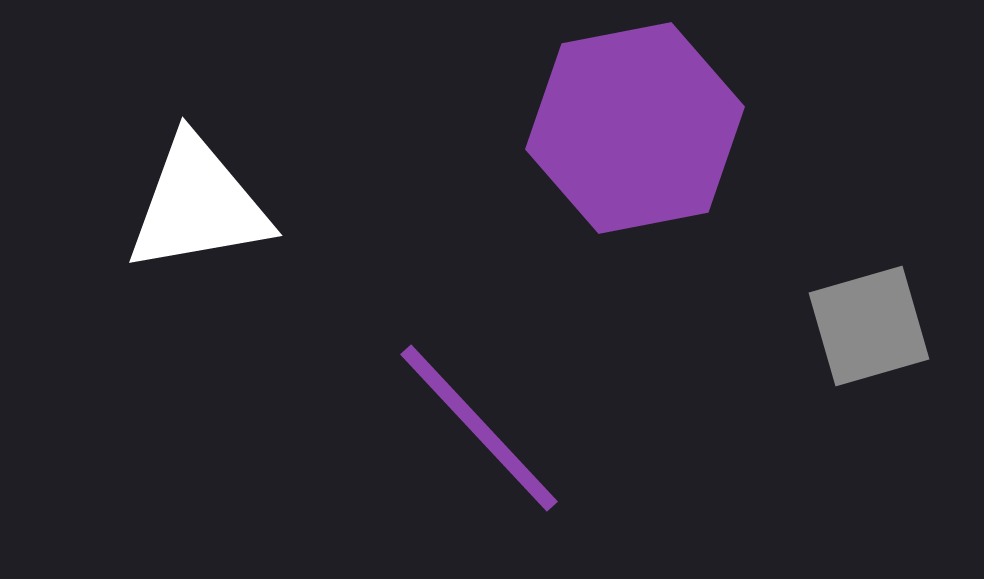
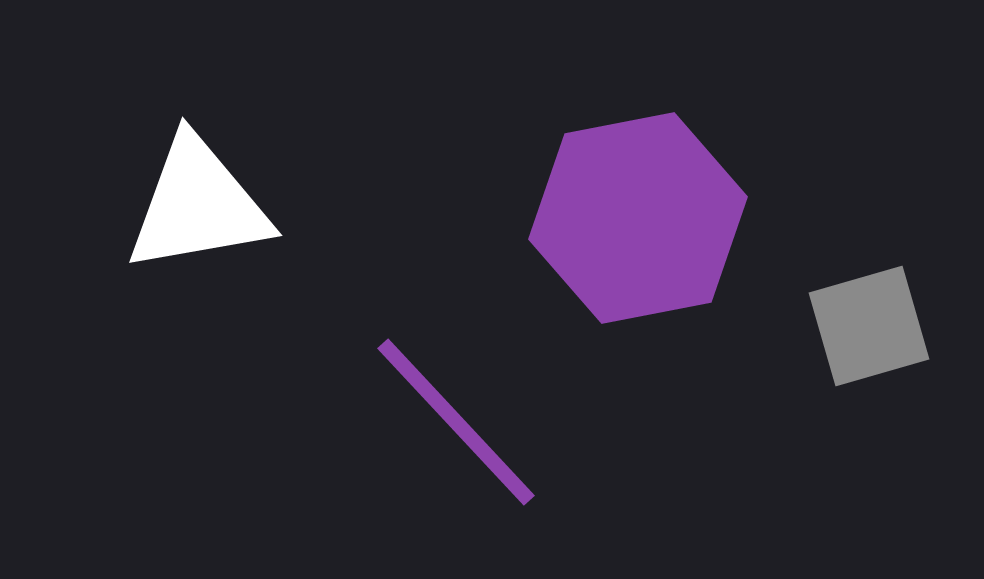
purple hexagon: moved 3 px right, 90 px down
purple line: moved 23 px left, 6 px up
